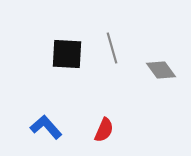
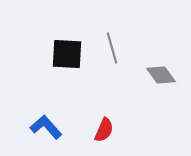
gray diamond: moved 5 px down
